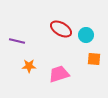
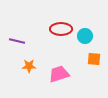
red ellipse: rotated 30 degrees counterclockwise
cyan circle: moved 1 px left, 1 px down
